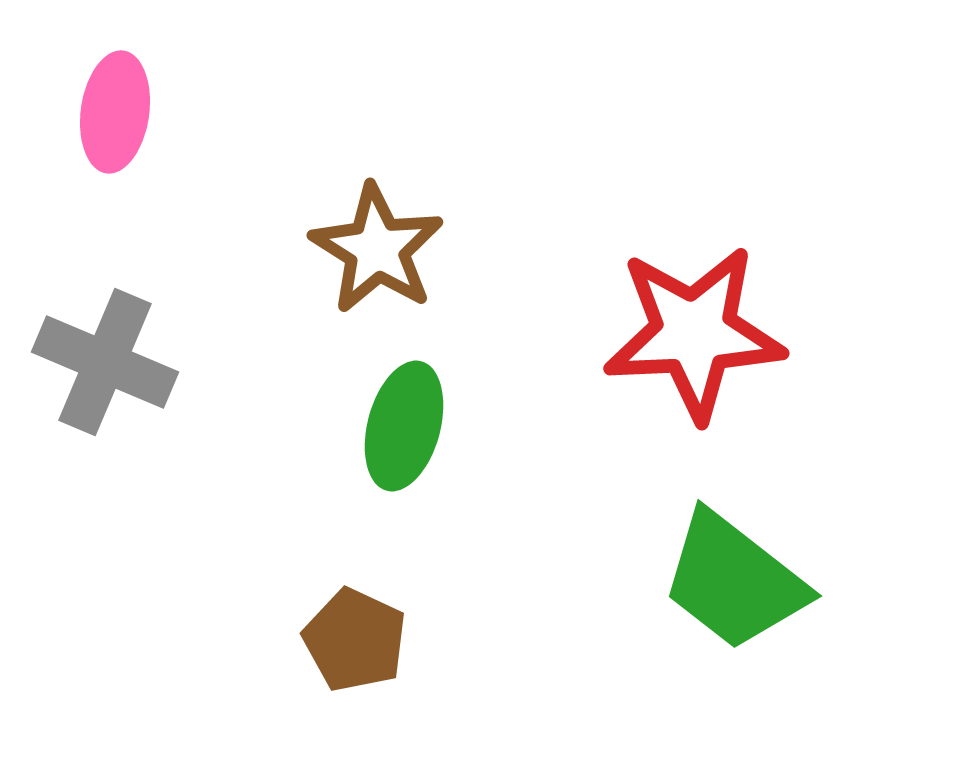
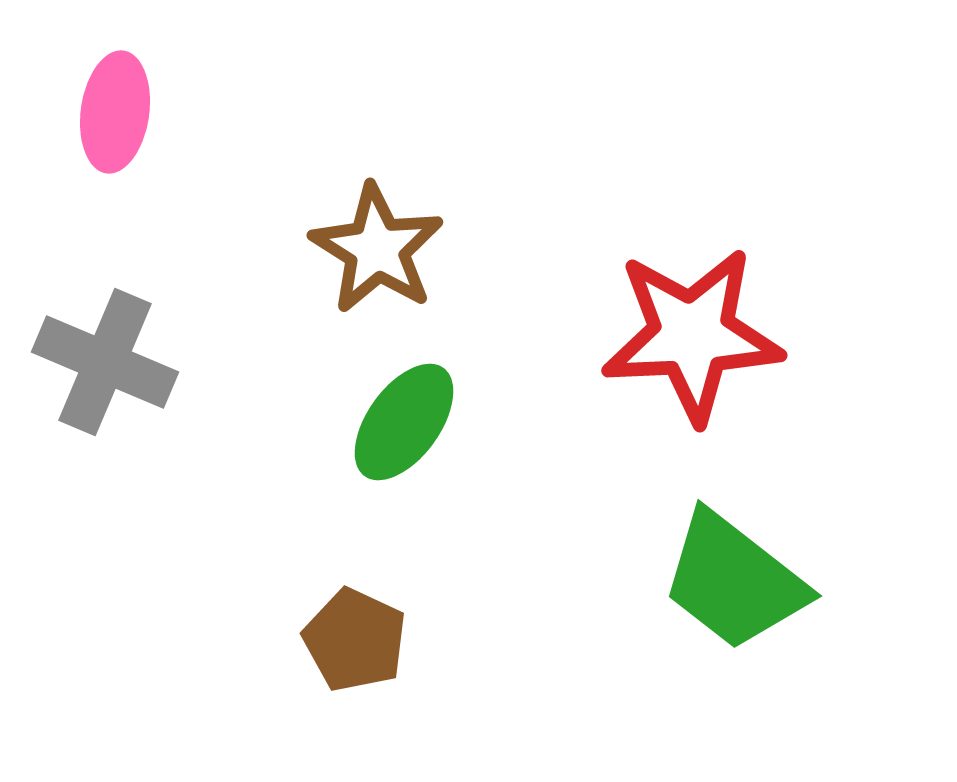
red star: moved 2 px left, 2 px down
green ellipse: moved 4 px up; rotated 21 degrees clockwise
